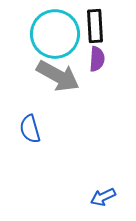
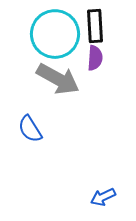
purple semicircle: moved 2 px left, 1 px up
gray arrow: moved 3 px down
blue semicircle: rotated 16 degrees counterclockwise
